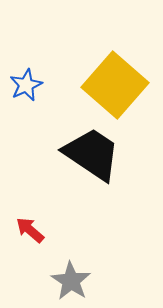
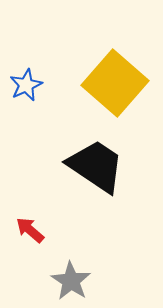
yellow square: moved 2 px up
black trapezoid: moved 4 px right, 12 px down
